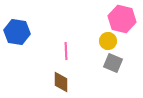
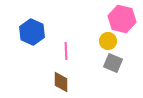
blue hexagon: moved 15 px right; rotated 15 degrees clockwise
